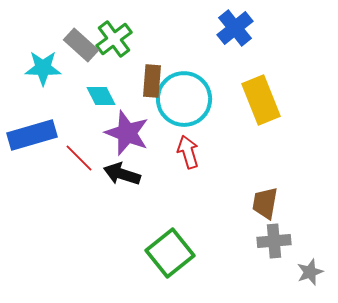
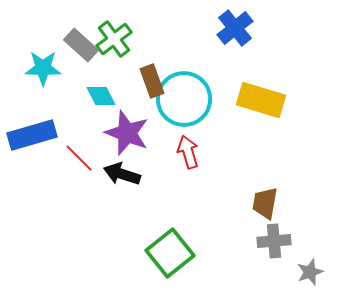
brown rectangle: rotated 24 degrees counterclockwise
yellow rectangle: rotated 51 degrees counterclockwise
